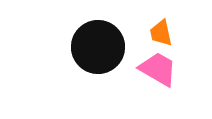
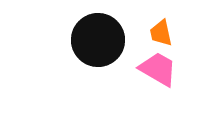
black circle: moved 7 px up
